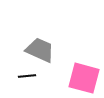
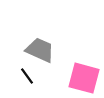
black line: rotated 60 degrees clockwise
